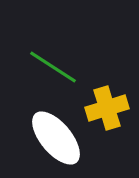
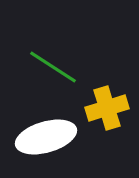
white ellipse: moved 10 px left, 1 px up; rotated 66 degrees counterclockwise
